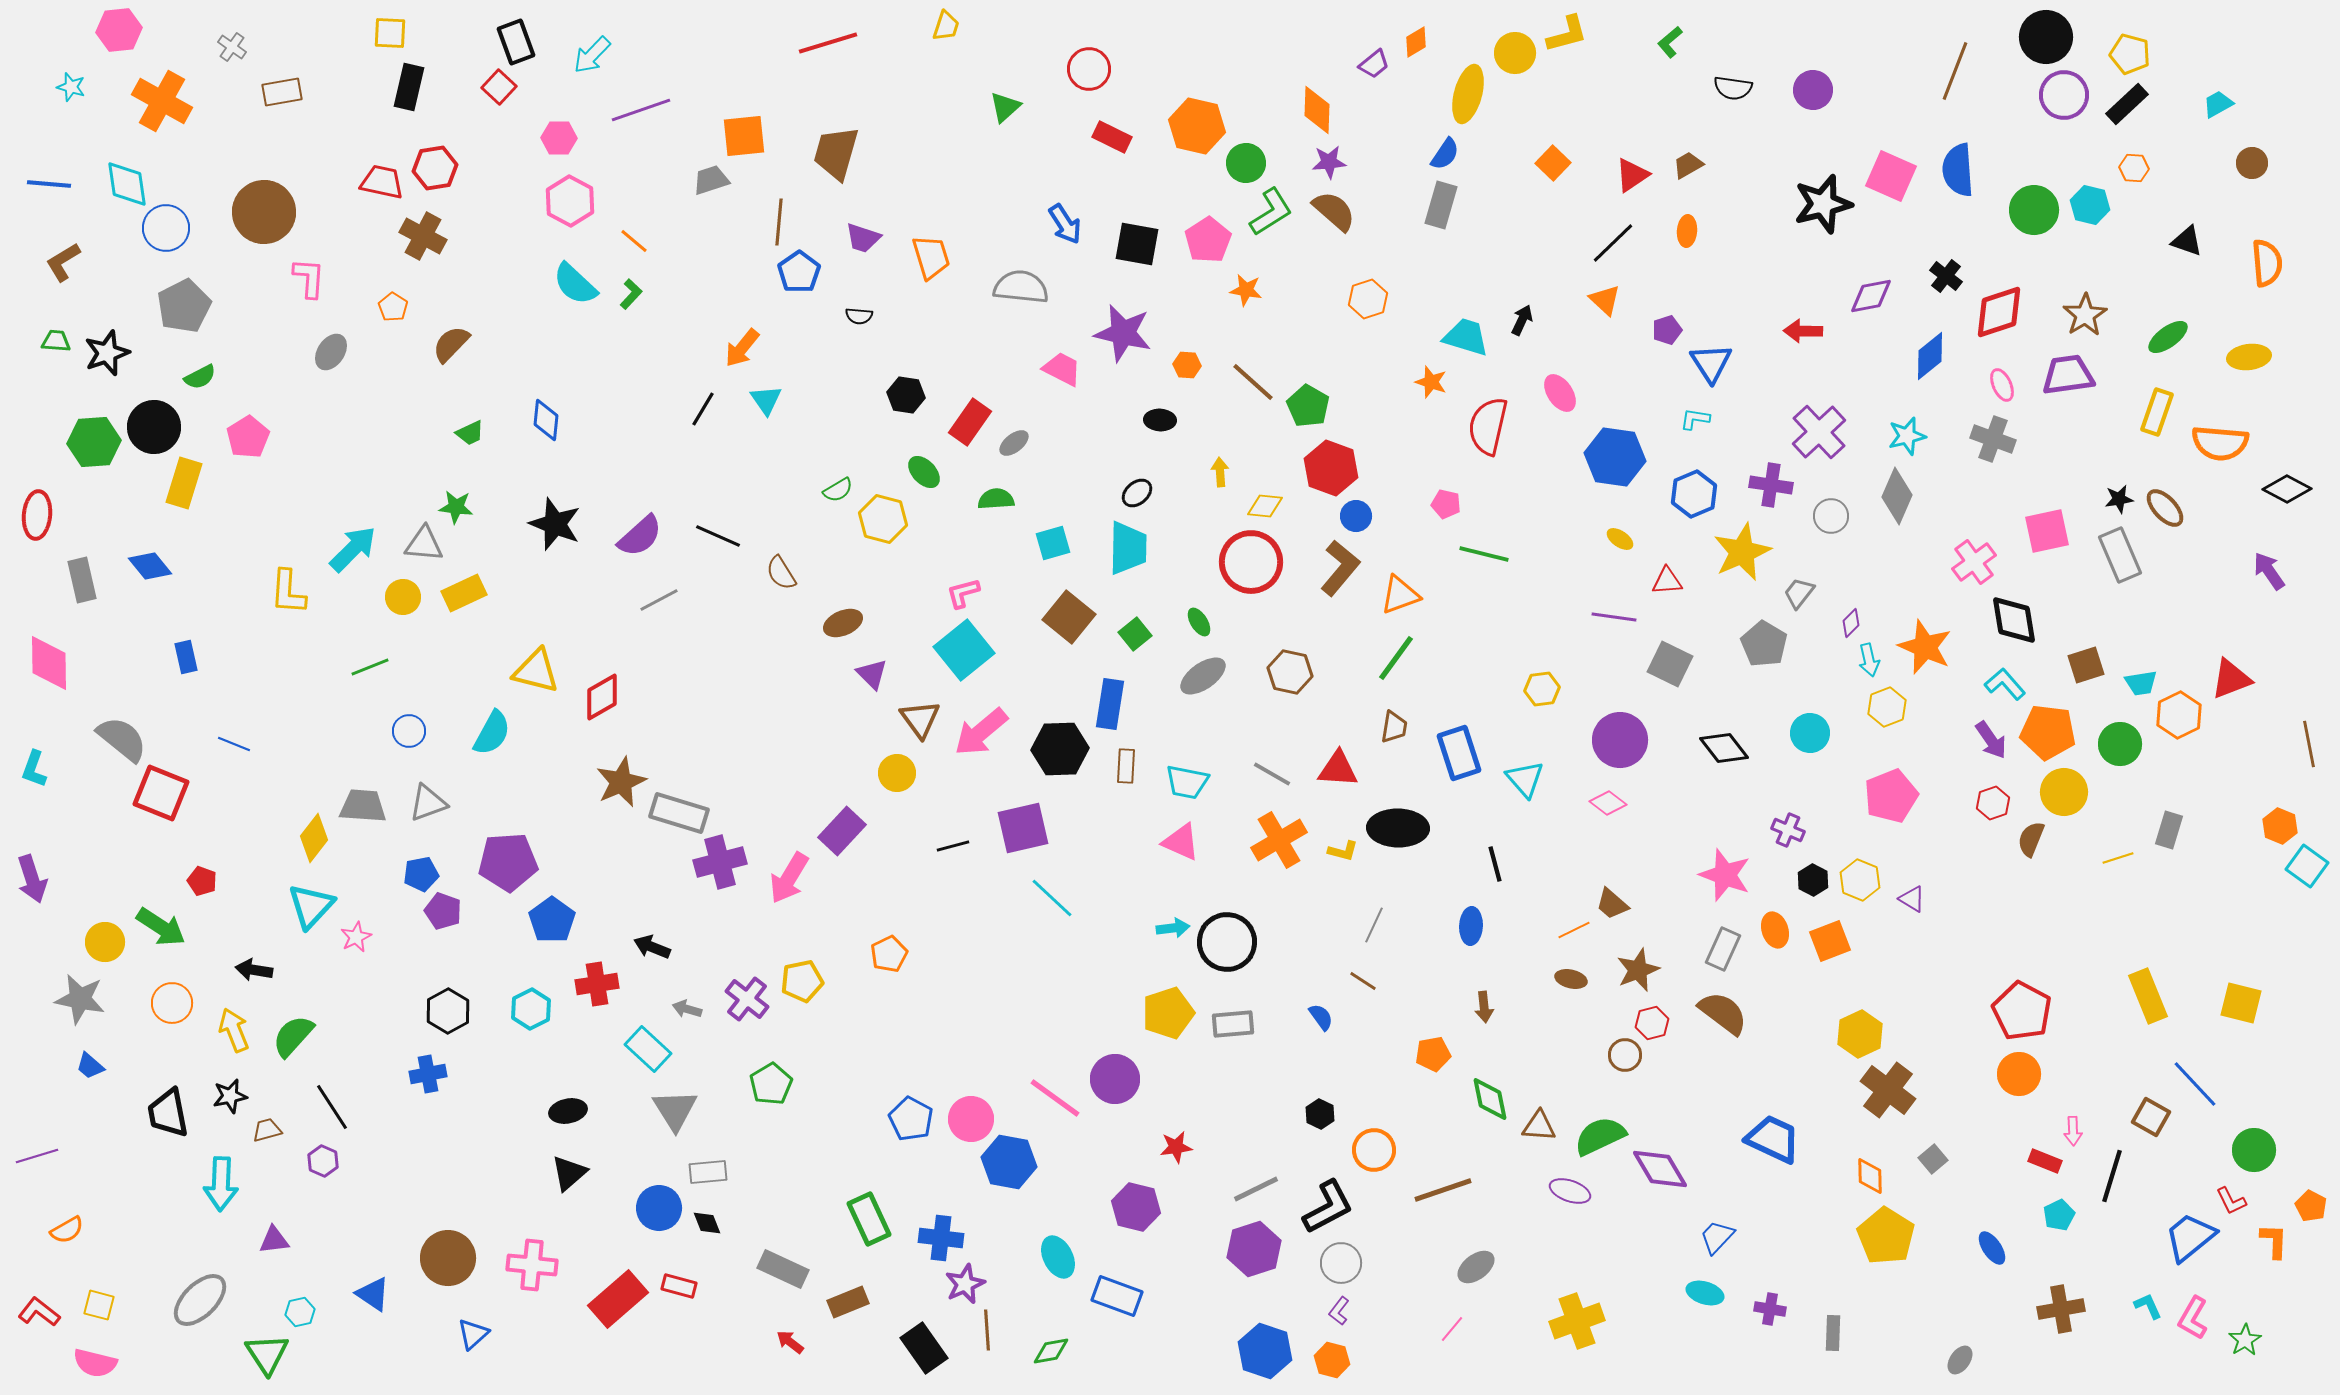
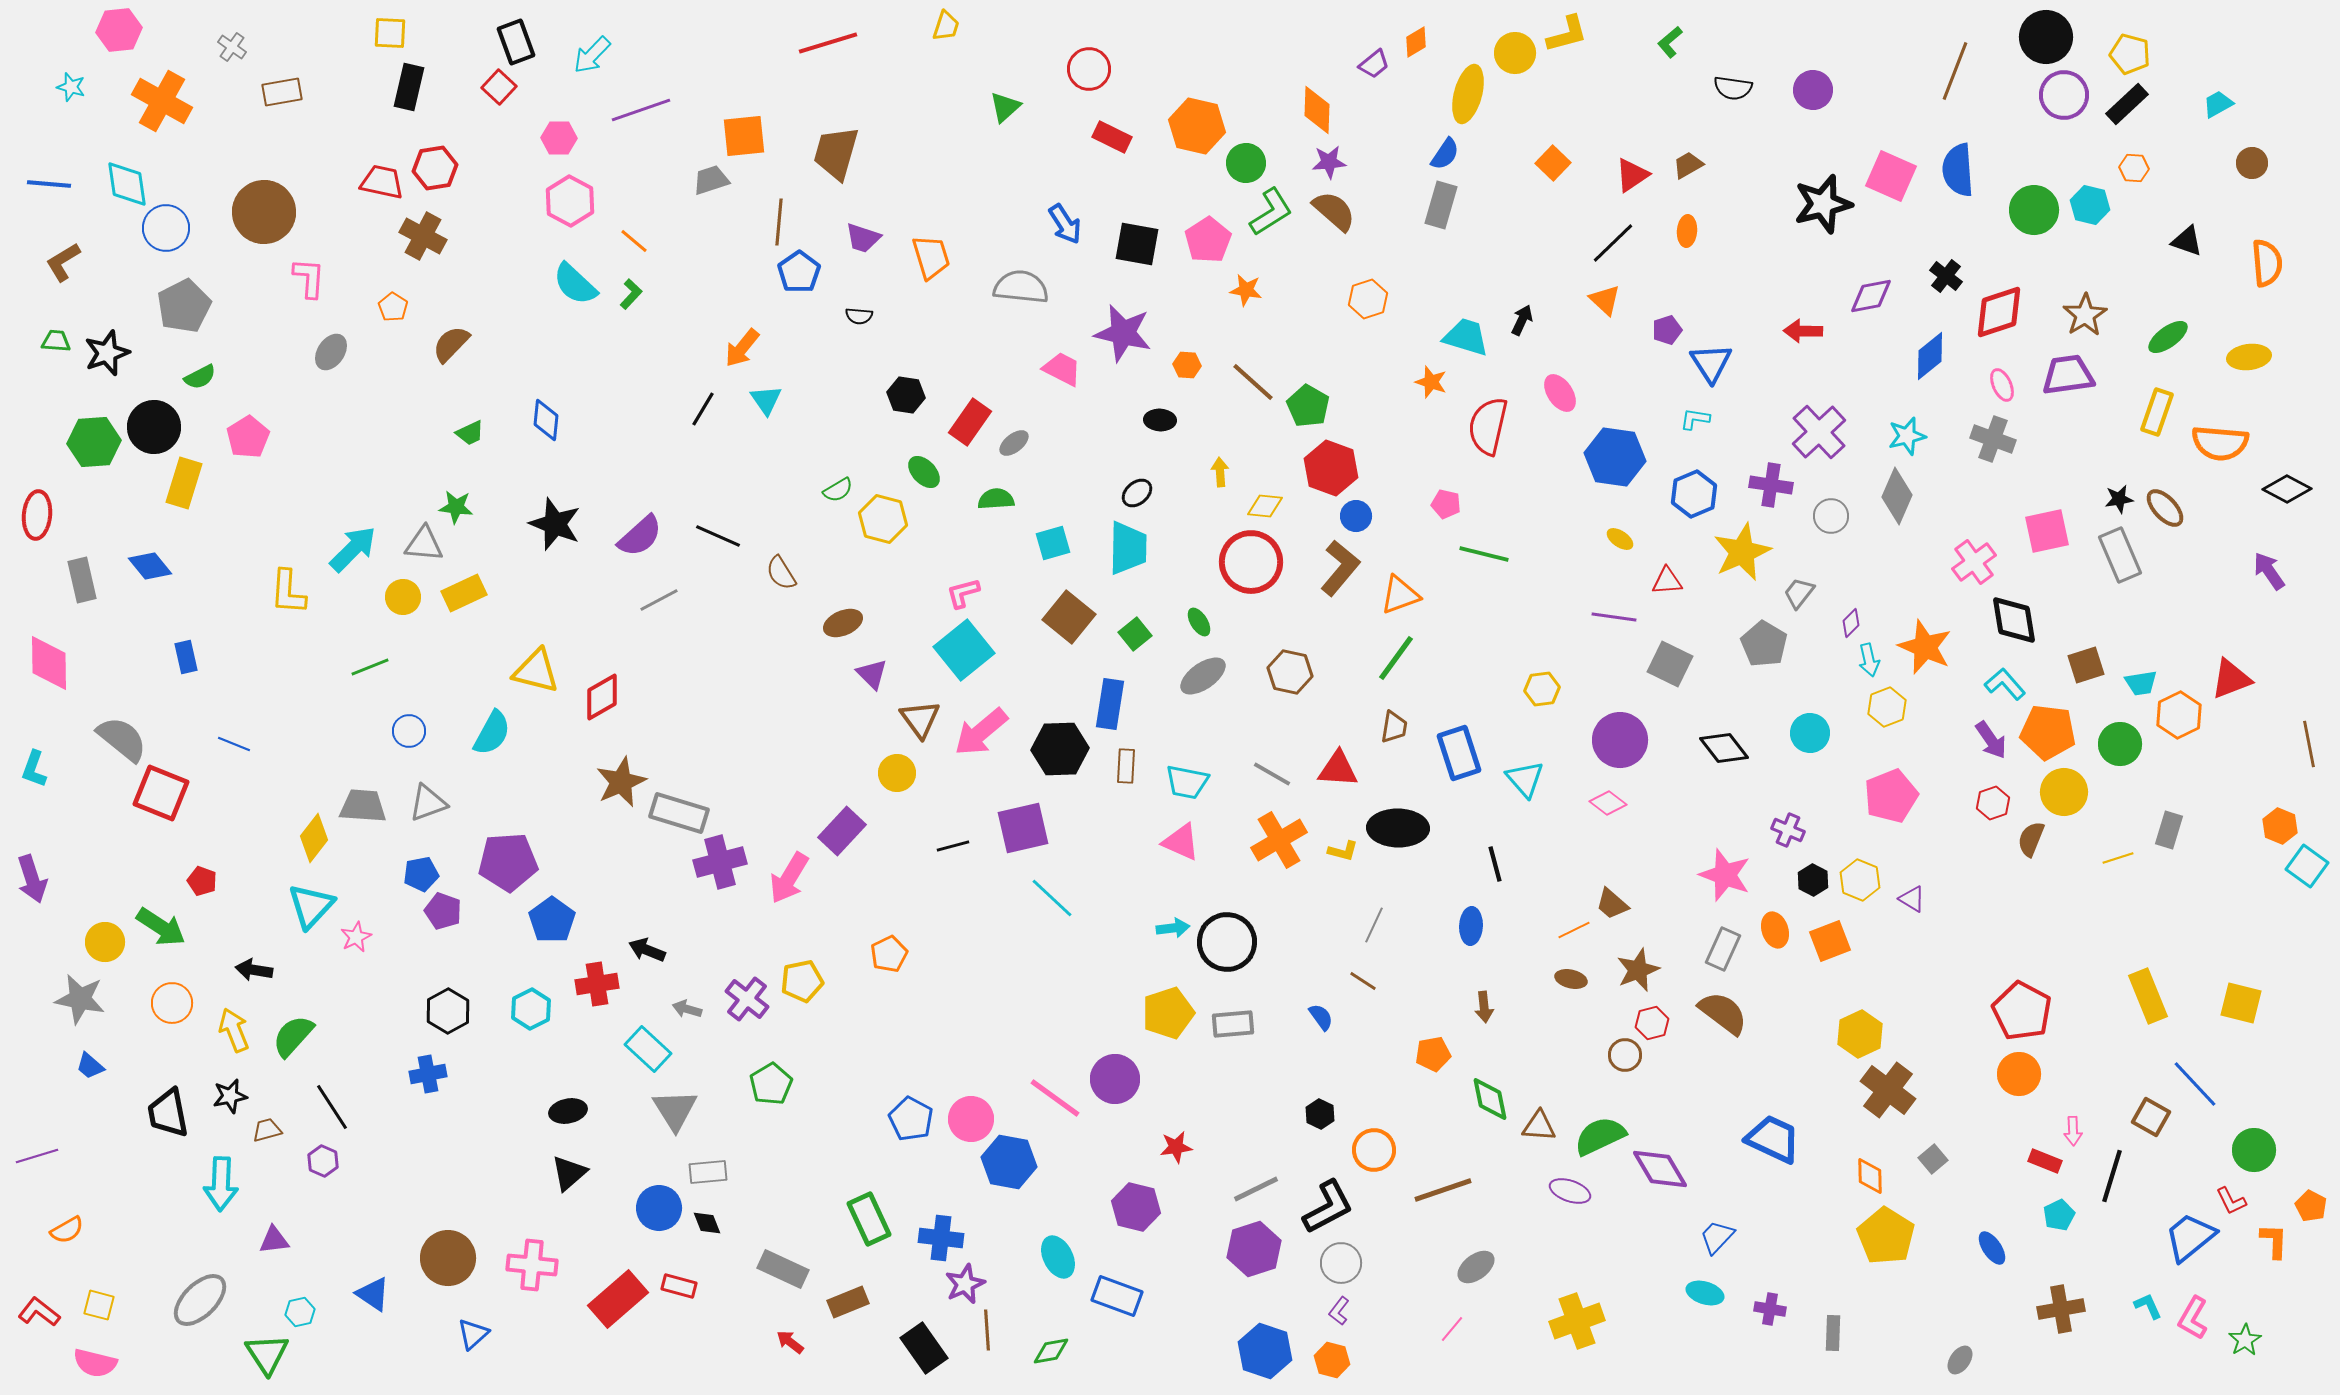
black arrow at (652, 947): moved 5 px left, 3 px down
